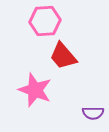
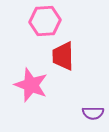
red trapezoid: rotated 40 degrees clockwise
pink star: moved 4 px left, 5 px up
